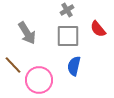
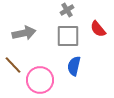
gray arrow: moved 3 px left; rotated 70 degrees counterclockwise
pink circle: moved 1 px right
